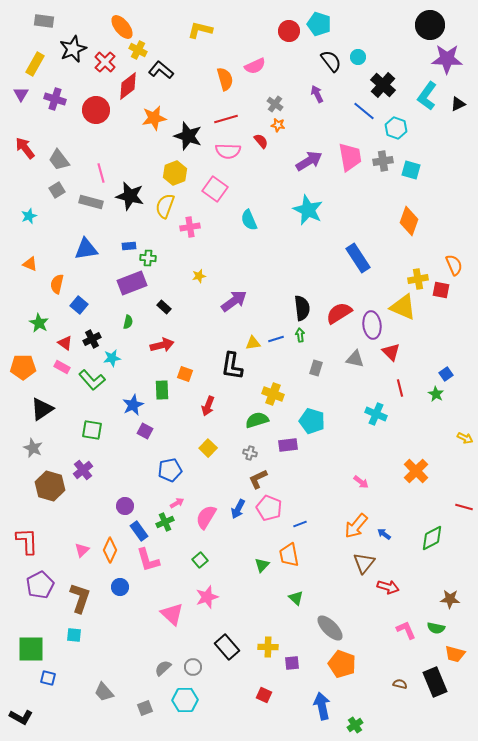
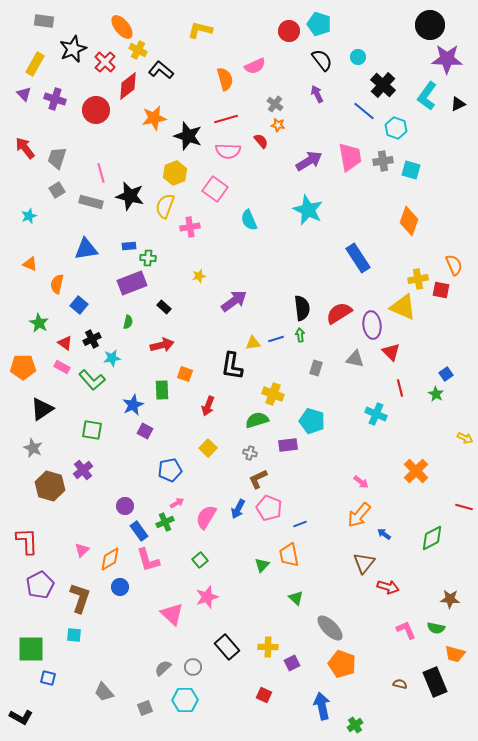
black semicircle at (331, 61): moved 9 px left, 1 px up
purple triangle at (21, 94): moved 3 px right; rotated 14 degrees counterclockwise
gray trapezoid at (59, 160): moved 2 px left, 2 px up; rotated 55 degrees clockwise
orange arrow at (356, 526): moved 3 px right, 11 px up
orange diamond at (110, 550): moved 9 px down; rotated 35 degrees clockwise
purple square at (292, 663): rotated 21 degrees counterclockwise
